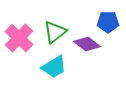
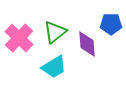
blue pentagon: moved 3 px right, 2 px down
purple diamond: rotated 48 degrees clockwise
